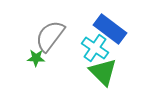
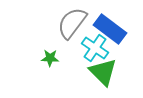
gray semicircle: moved 22 px right, 13 px up
green star: moved 14 px right
